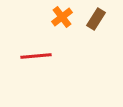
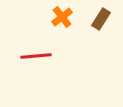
brown rectangle: moved 5 px right
